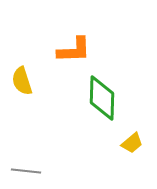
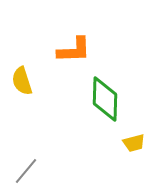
green diamond: moved 3 px right, 1 px down
yellow trapezoid: moved 2 px right; rotated 25 degrees clockwise
gray line: rotated 56 degrees counterclockwise
